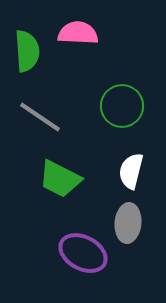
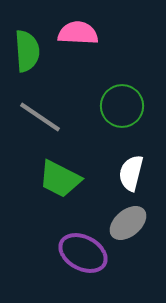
white semicircle: moved 2 px down
gray ellipse: rotated 45 degrees clockwise
